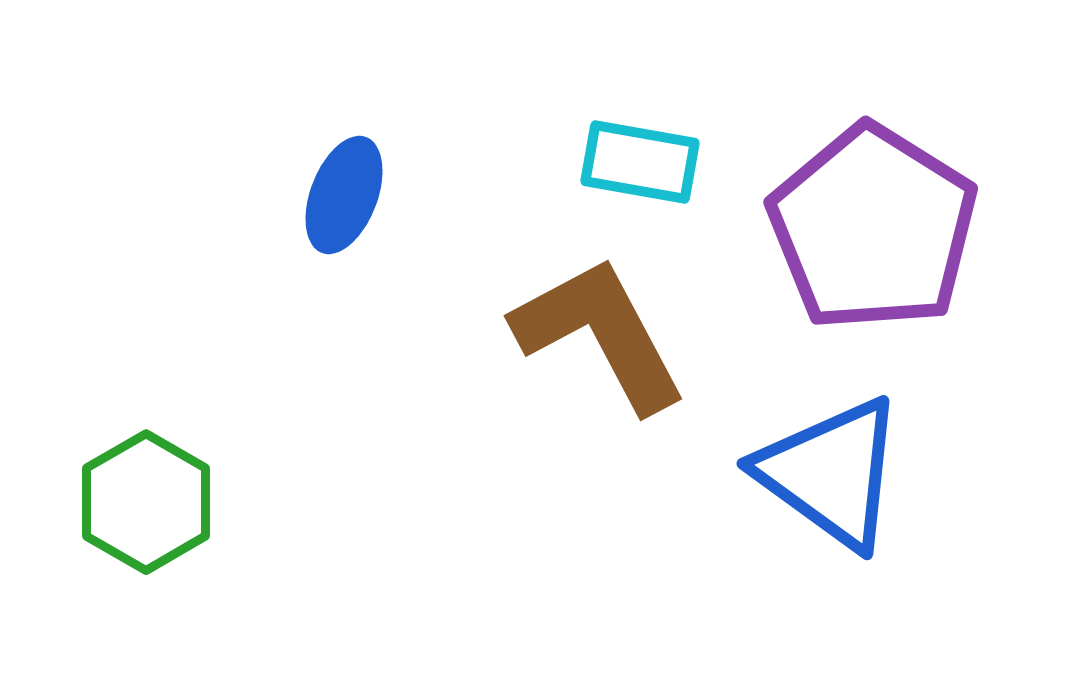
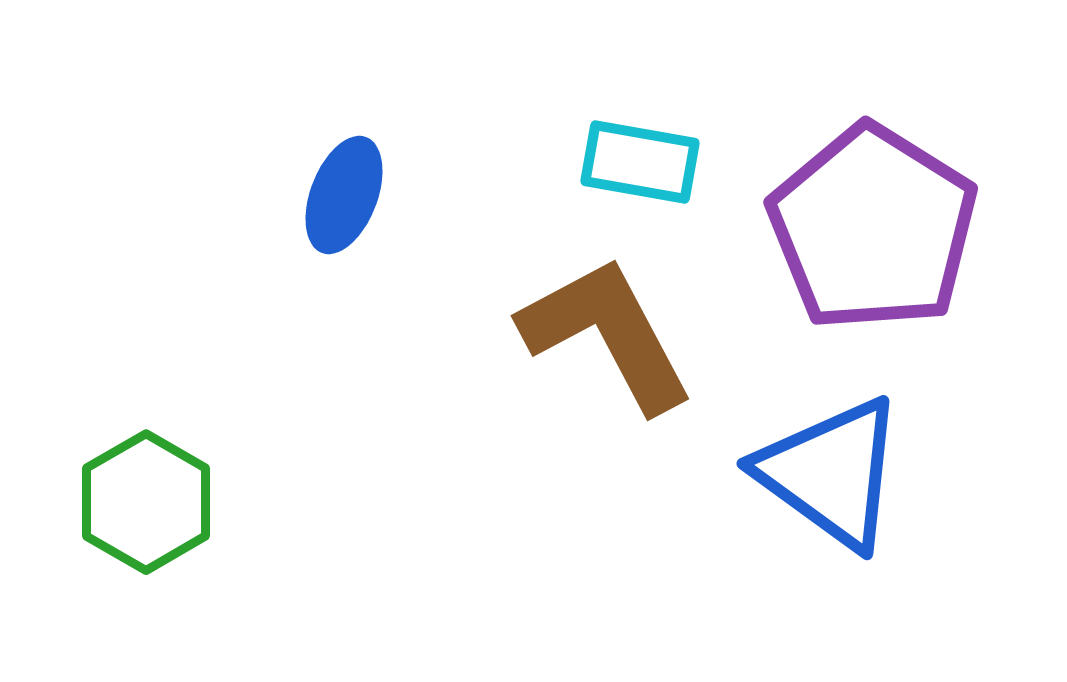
brown L-shape: moved 7 px right
